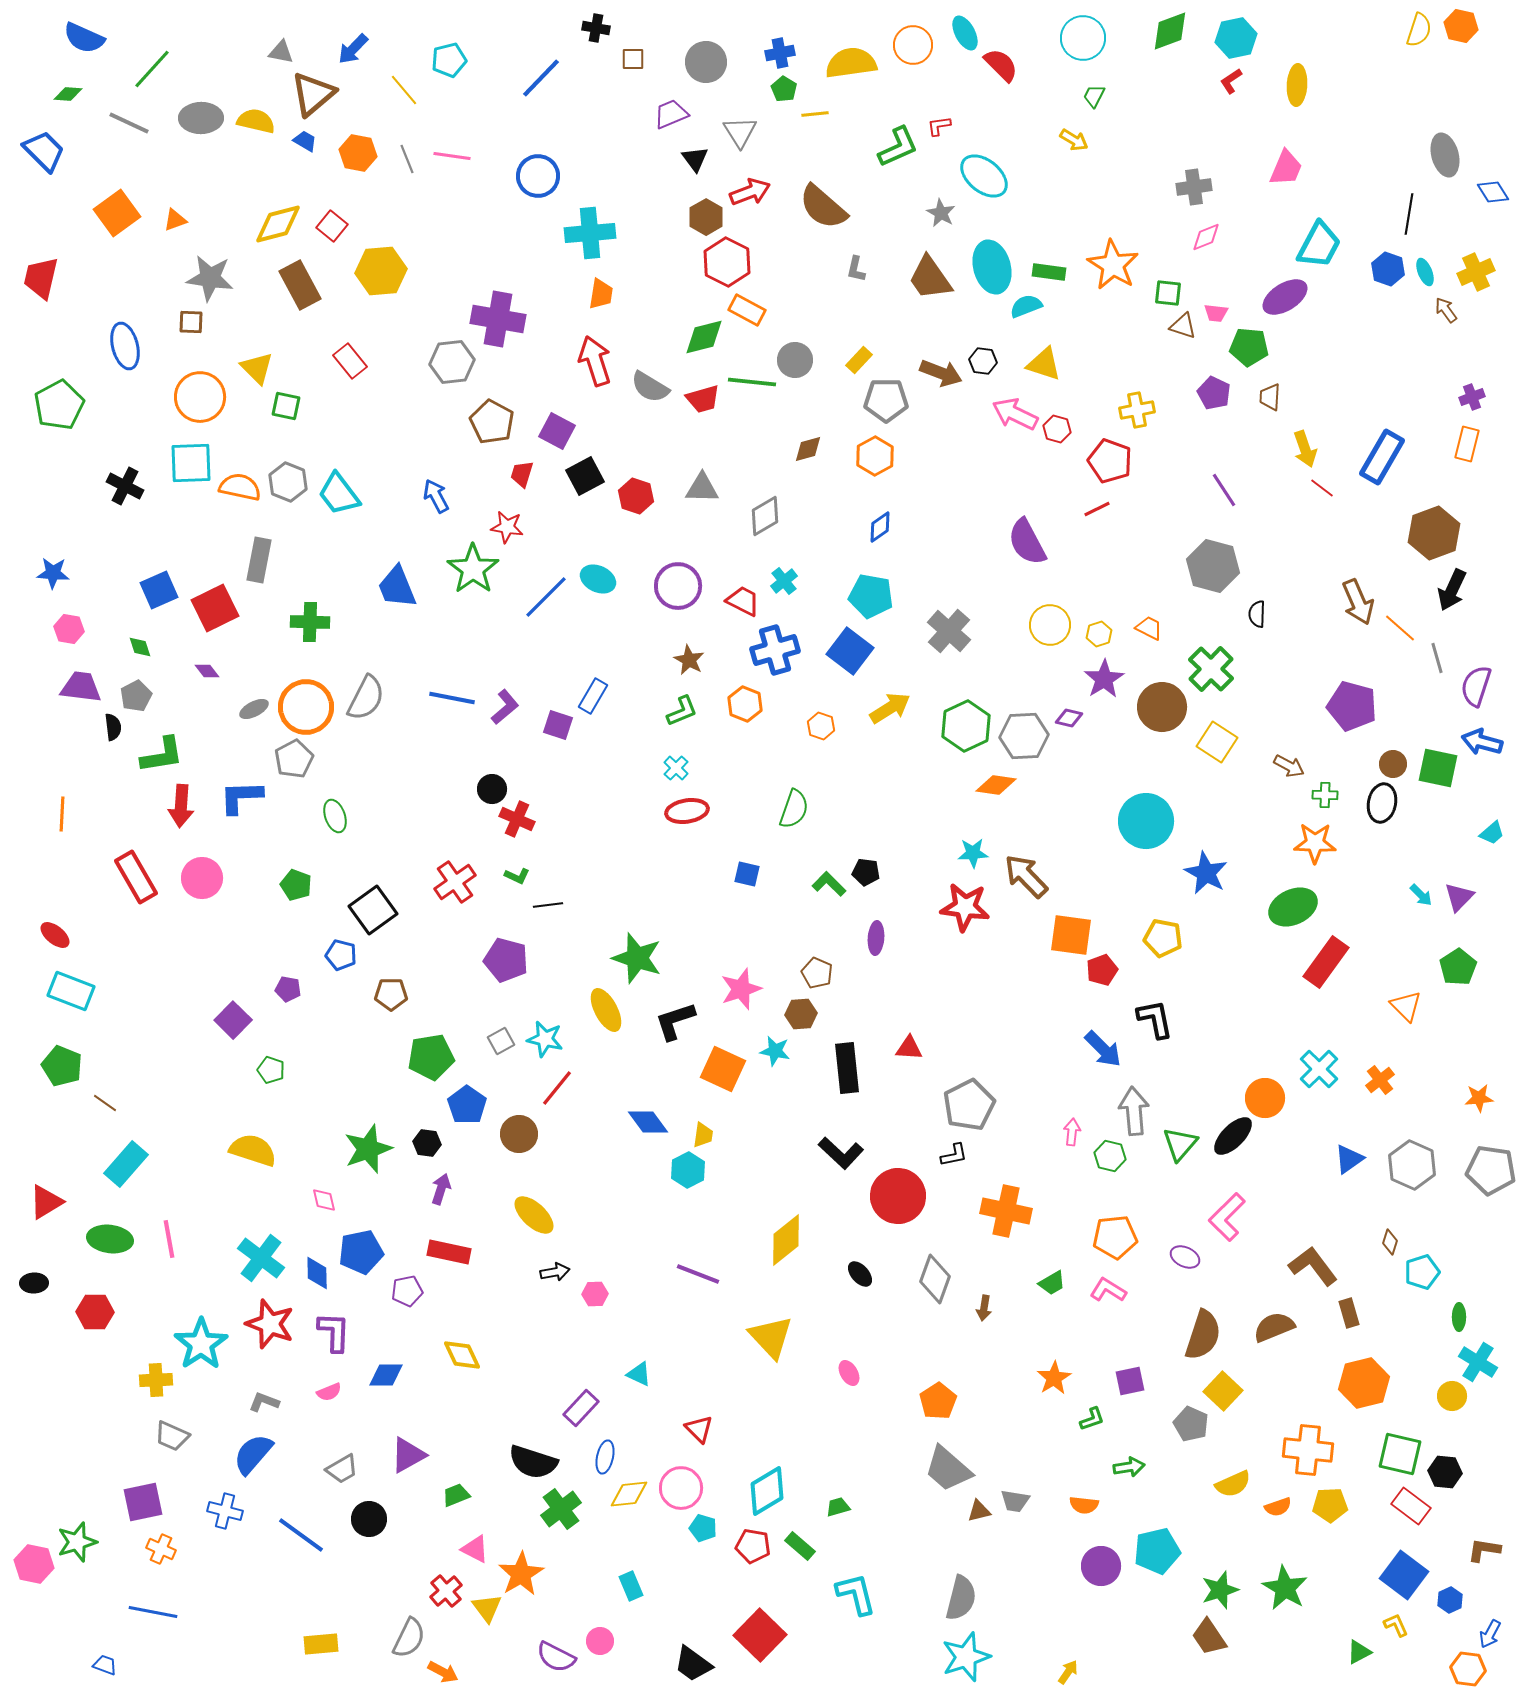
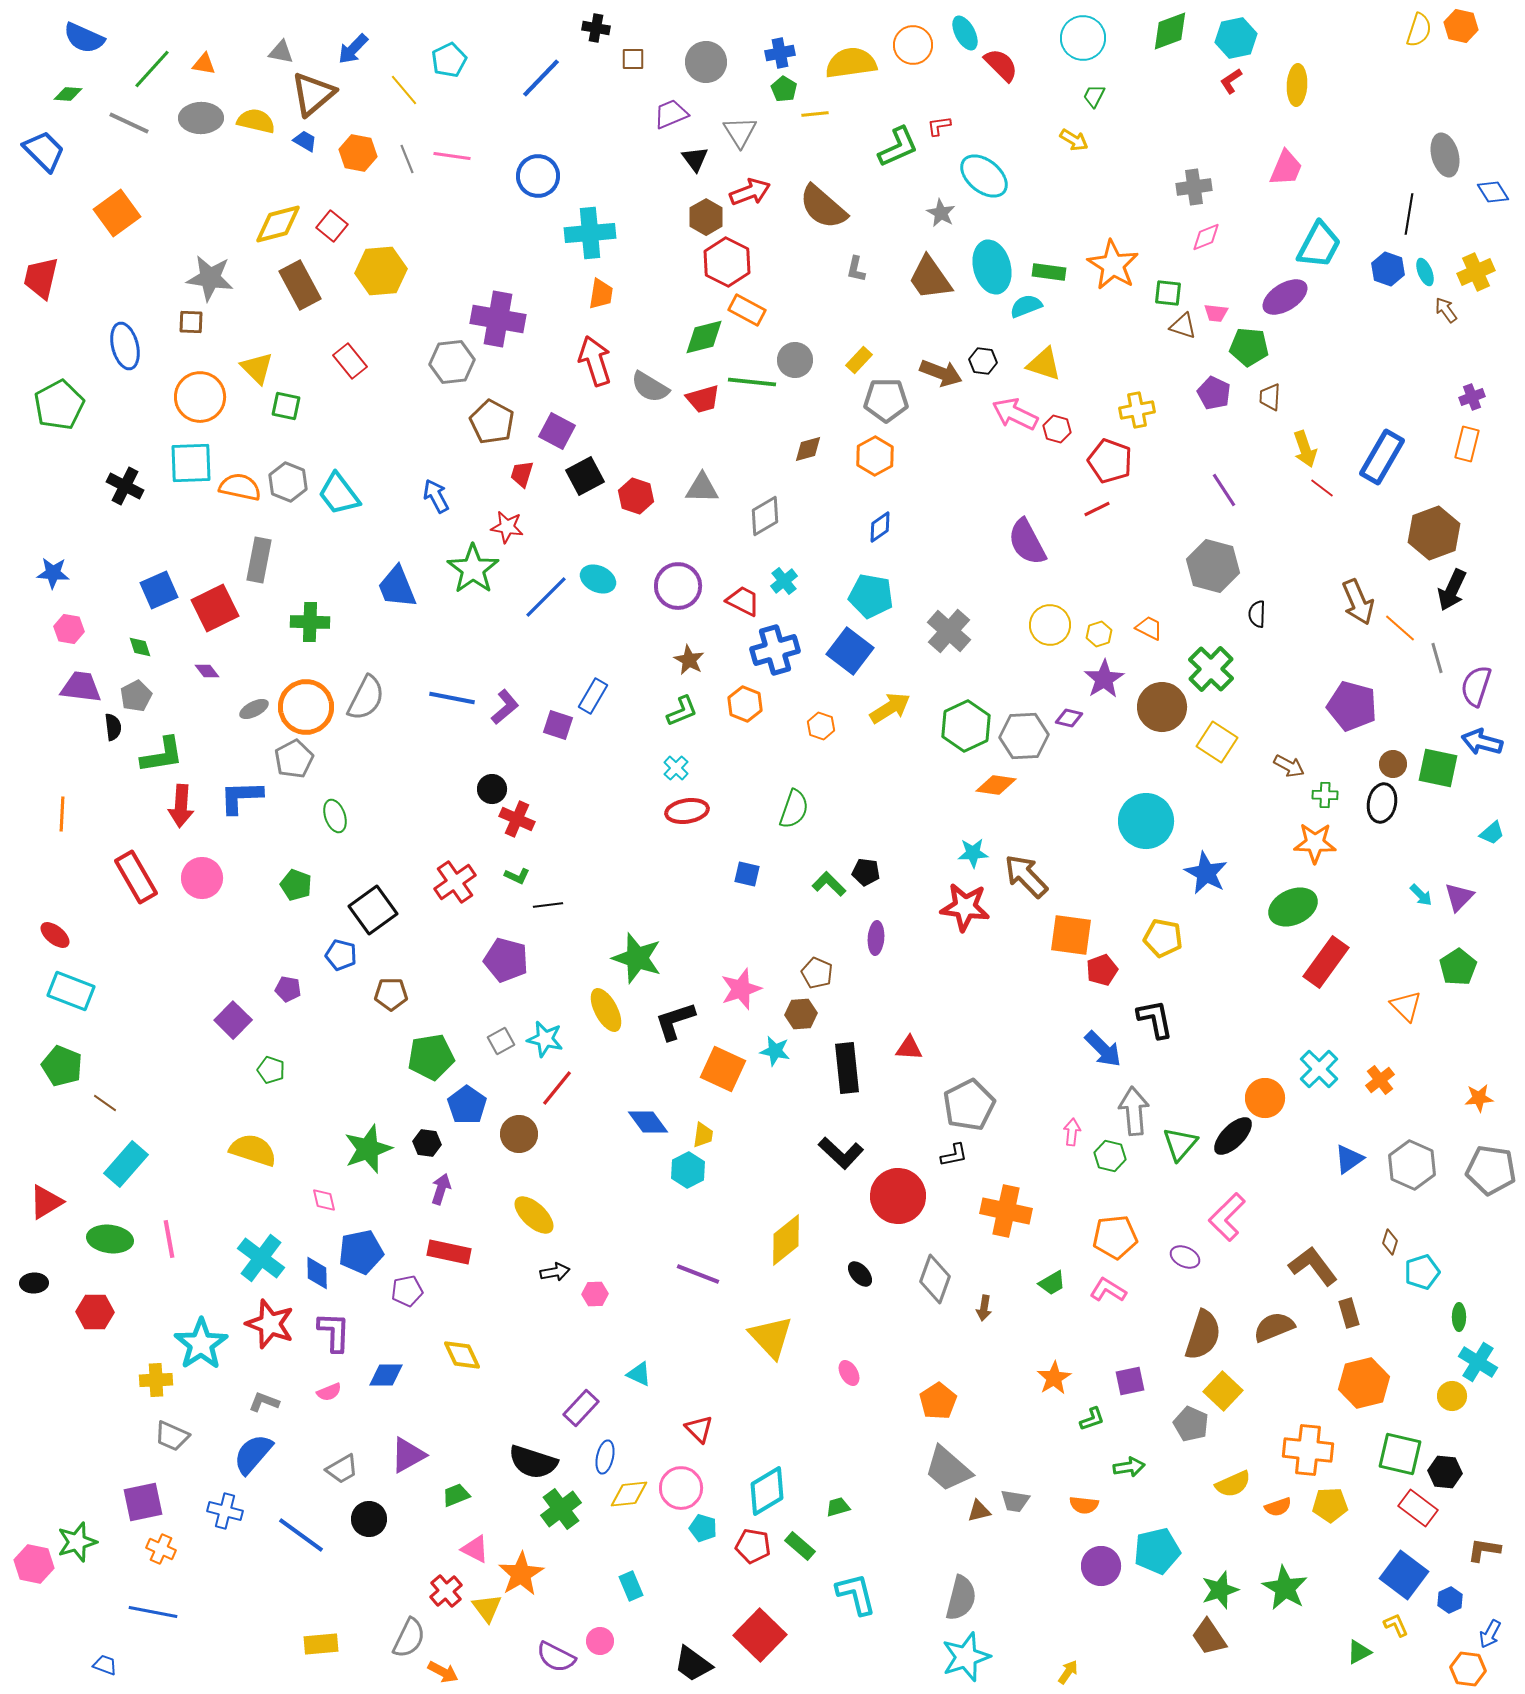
cyan pentagon at (449, 60): rotated 12 degrees counterclockwise
orange triangle at (175, 220): moved 29 px right, 156 px up; rotated 30 degrees clockwise
red rectangle at (1411, 1506): moved 7 px right, 2 px down
